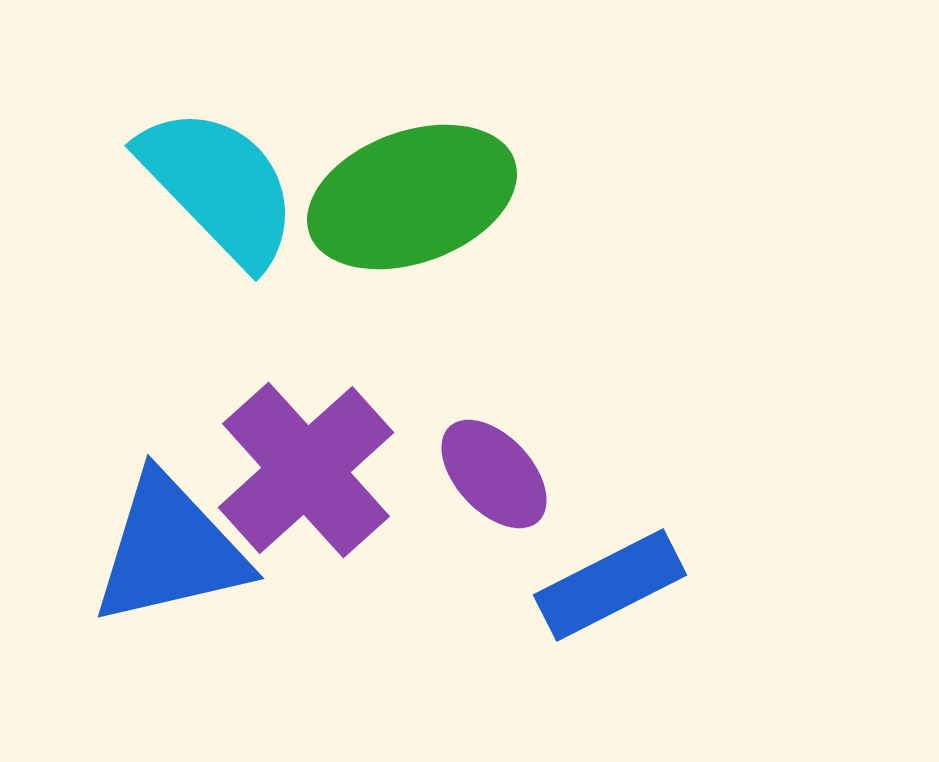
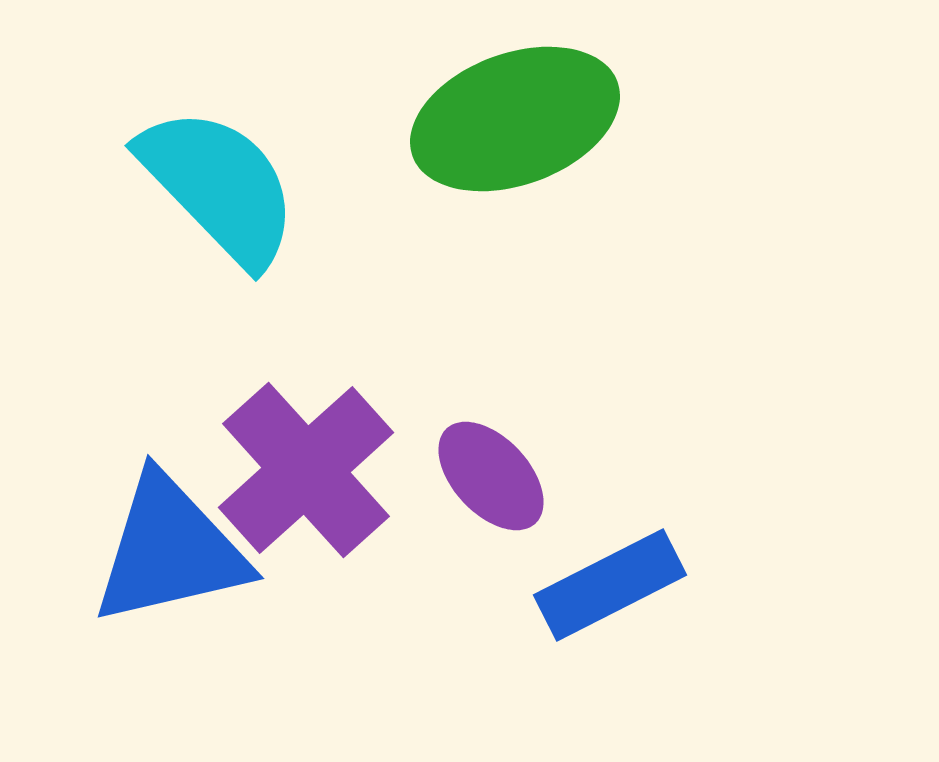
green ellipse: moved 103 px right, 78 px up
purple ellipse: moved 3 px left, 2 px down
